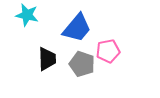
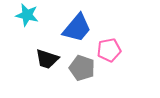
pink pentagon: moved 1 px right, 1 px up
black trapezoid: rotated 110 degrees clockwise
gray pentagon: moved 4 px down
